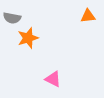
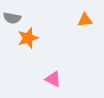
orange triangle: moved 3 px left, 4 px down
